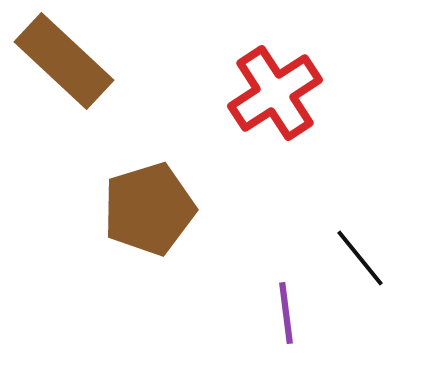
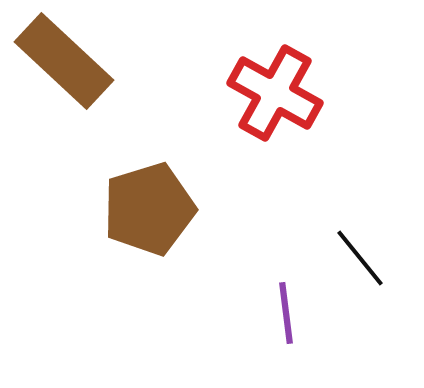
red cross: rotated 28 degrees counterclockwise
